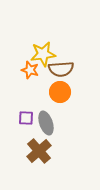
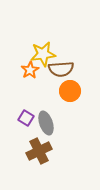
orange star: rotated 24 degrees clockwise
orange circle: moved 10 px right, 1 px up
purple square: rotated 28 degrees clockwise
brown cross: rotated 15 degrees clockwise
